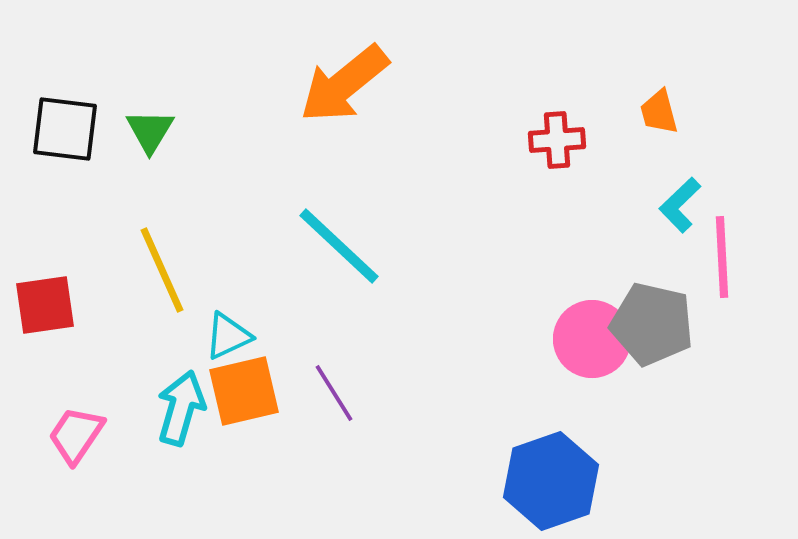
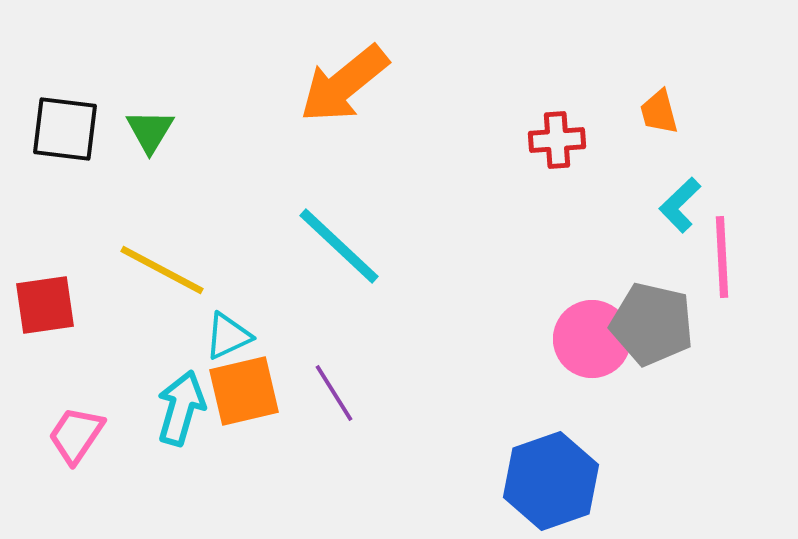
yellow line: rotated 38 degrees counterclockwise
